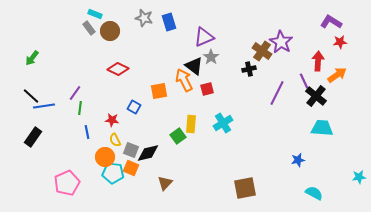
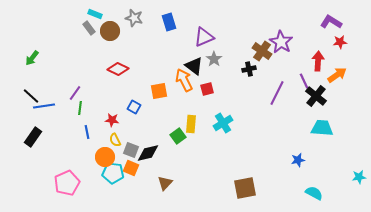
gray star at (144, 18): moved 10 px left
gray star at (211, 57): moved 3 px right, 2 px down
